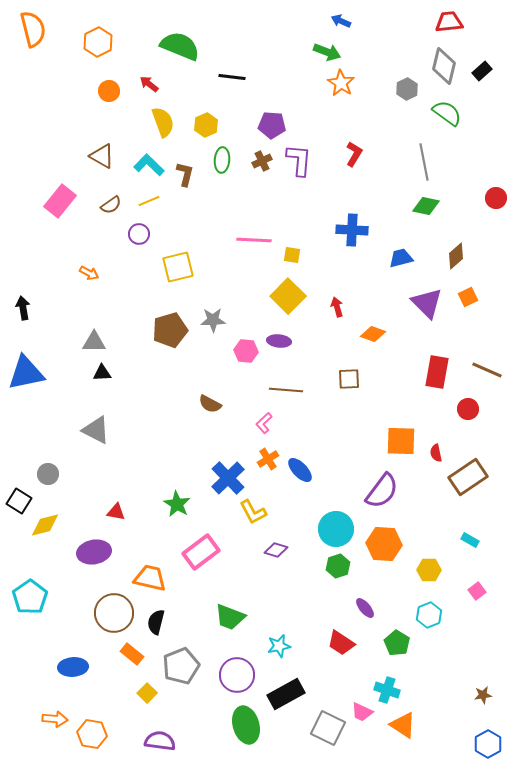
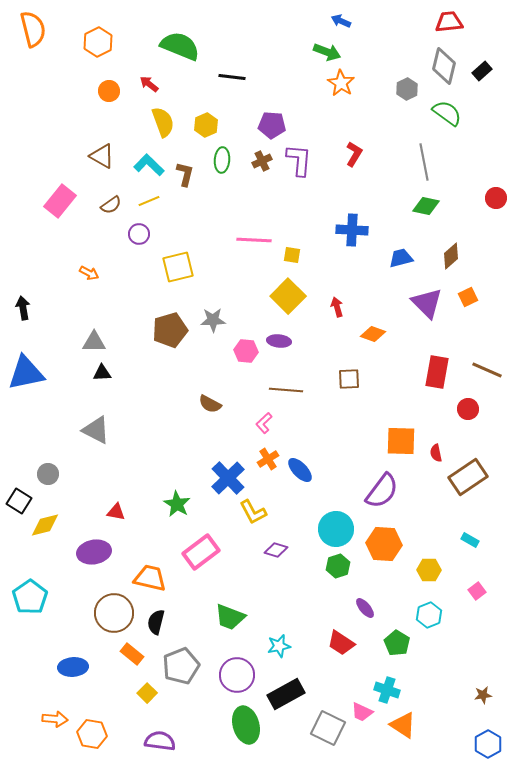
brown diamond at (456, 256): moved 5 px left
